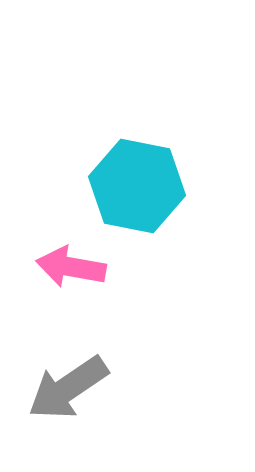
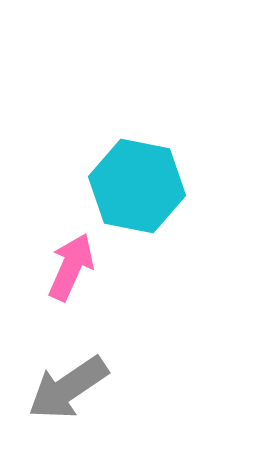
pink arrow: rotated 104 degrees clockwise
